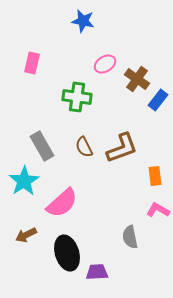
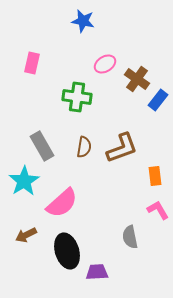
brown semicircle: rotated 145 degrees counterclockwise
pink L-shape: rotated 30 degrees clockwise
black ellipse: moved 2 px up
